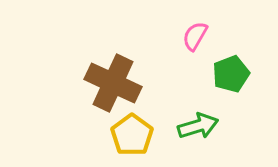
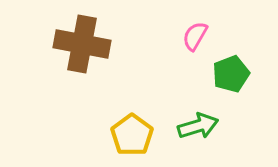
brown cross: moved 31 px left, 39 px up; rotated 14 degrees counterclockwise
